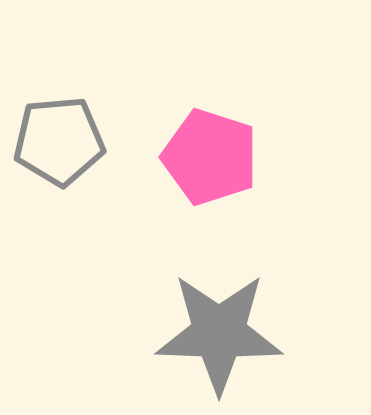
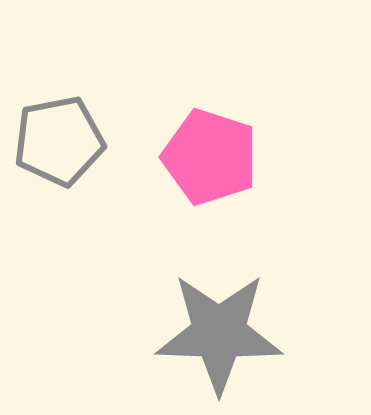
gray pentagon: rotated 6 degrees counterclockwise
